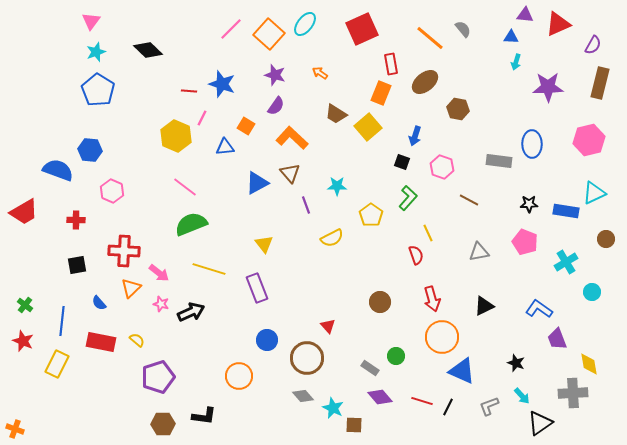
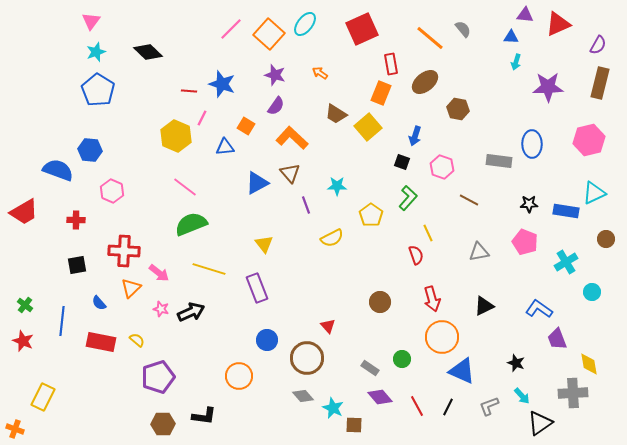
purple semicircle at (593, 45): moved 5 px right
black diamond at (148, 50): moved 2 px down
pink star at (161, 304): moved 5 px down
green circle at (396, 356): moved 6 px right, 3 px down
yellow rectangle at (57, 364): moved 14 px left, 33 px down
red line at (422, 401): moved 5 px left, 5 px down; rotated 45 degrees clockwise
